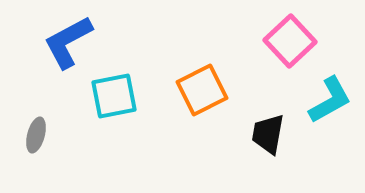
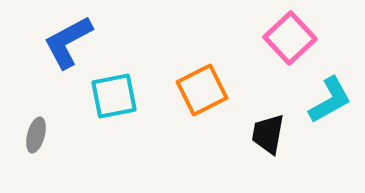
pink square: moved 3 px up
